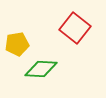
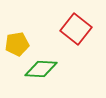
red square: moved 1 px right, 1 px down
